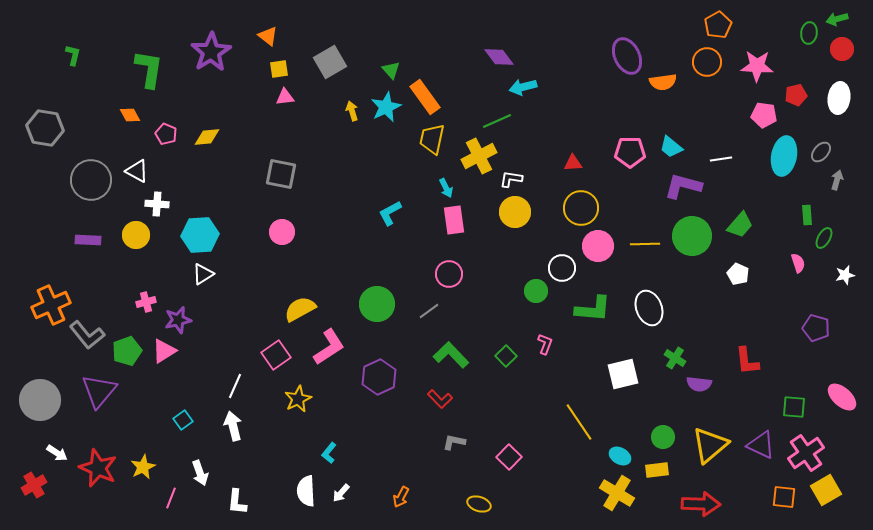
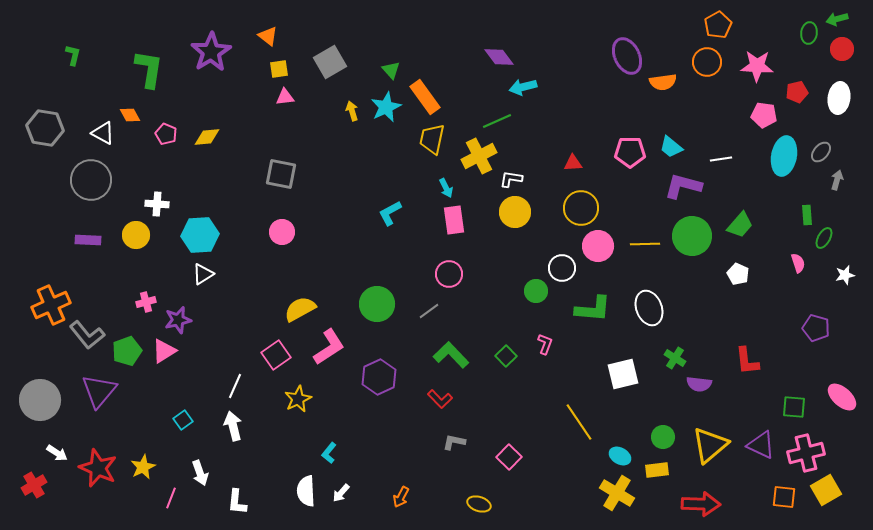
red pentagon at (796, 95): moved 1 px right, 3 px up
white triangle at (137, 171): moved 34 px left, 38 px up
pink cross at (806, 453): rotated 21 degrees clockwise
